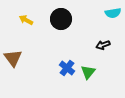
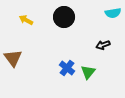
black circle: moved 3 px right, 2 px up
